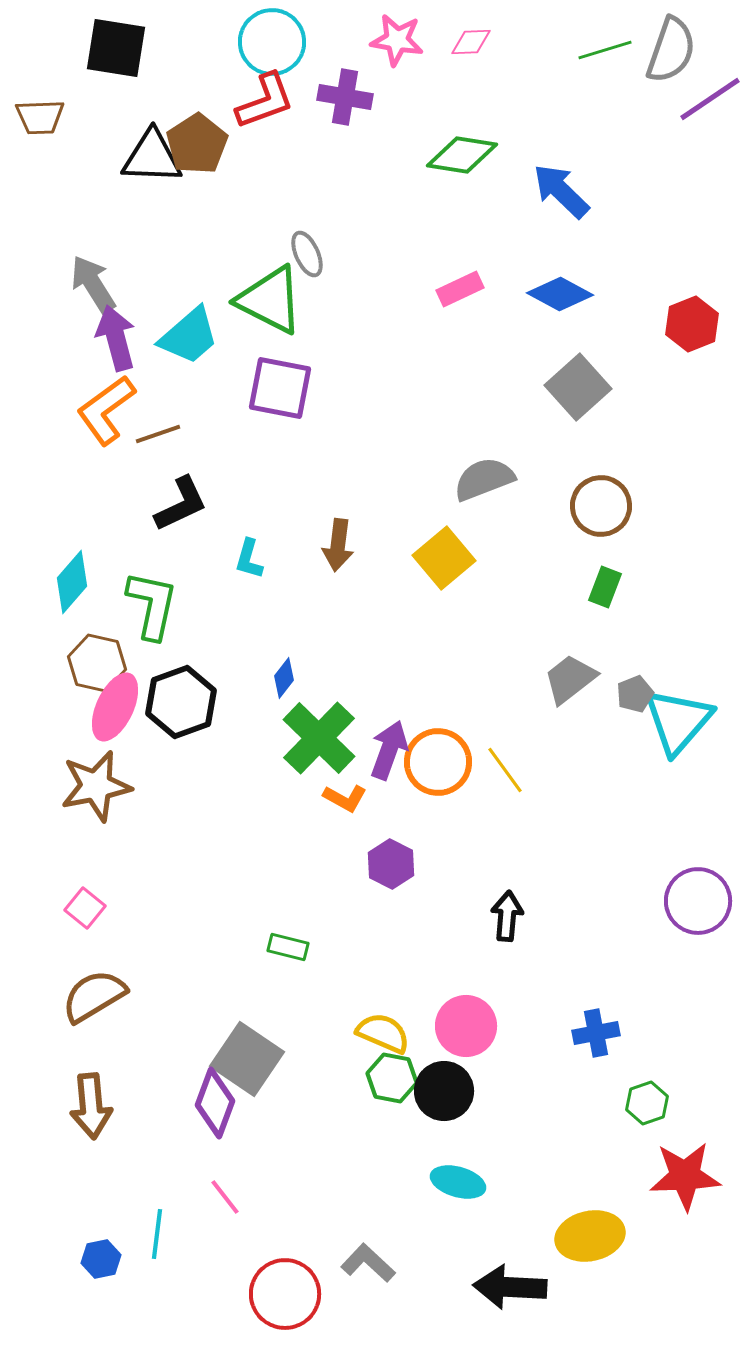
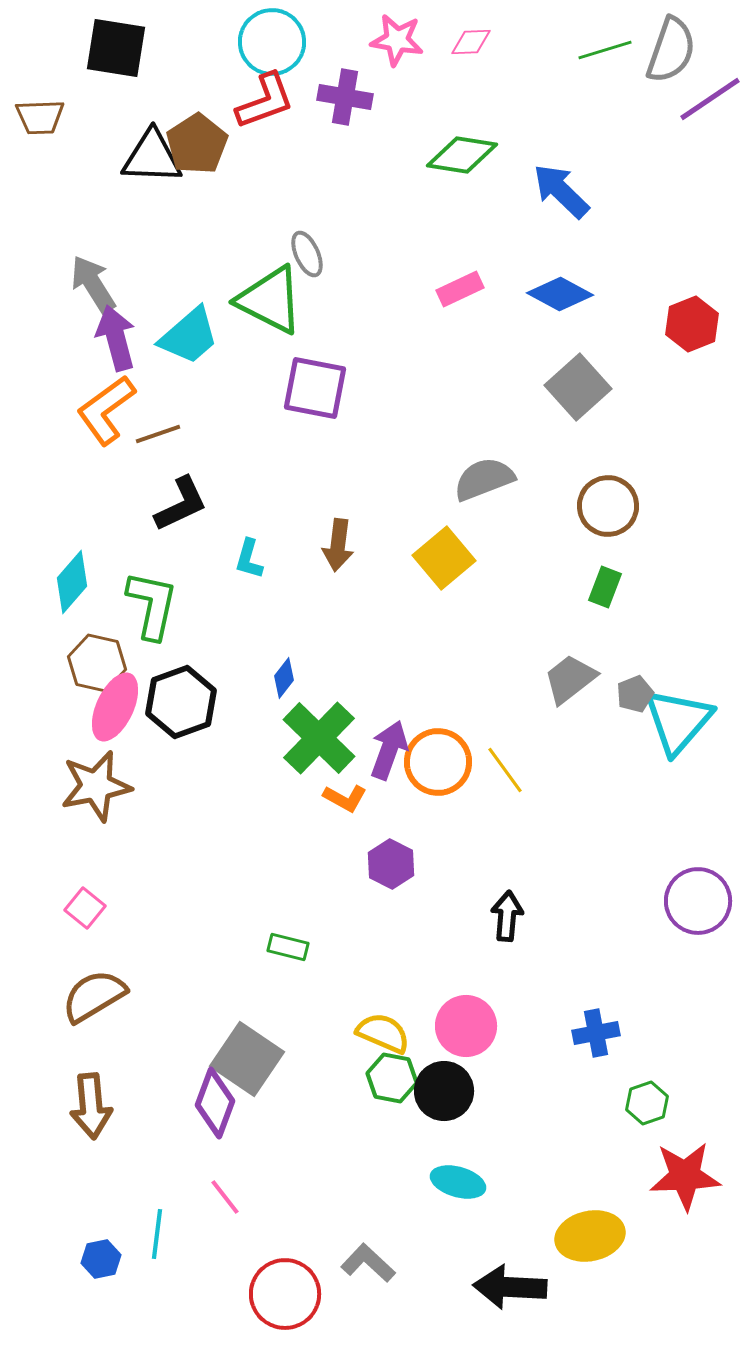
purple square at (280, 388): moved 35 px right
brown circle at (601, 506): moved 7 px right
